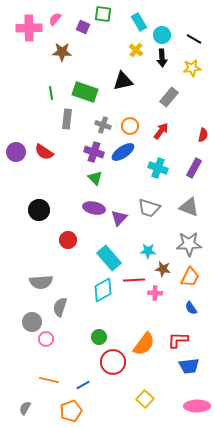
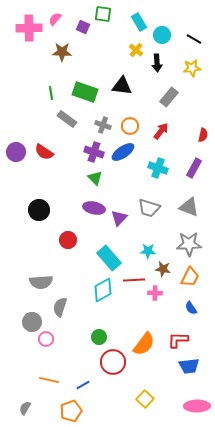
black arrow at (162, 58): moved 5 px left, 5 px down
black triangle at (123, 81): moved 1 px left, 5 px down; rotated 20 degrees clockwise
gray rectangle at (67, 119): rotated 60 degrees counterclockwise
